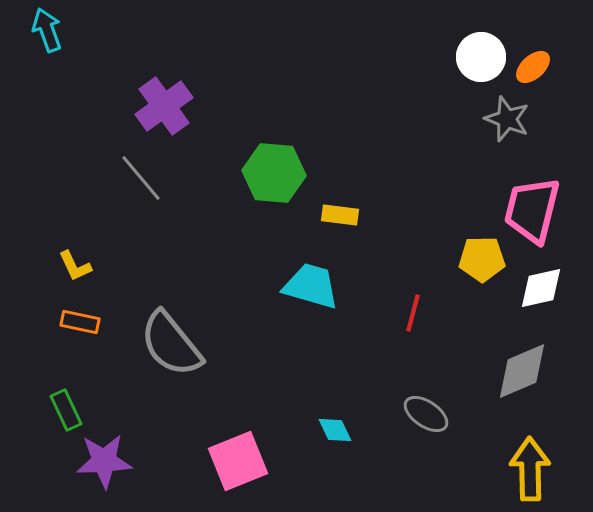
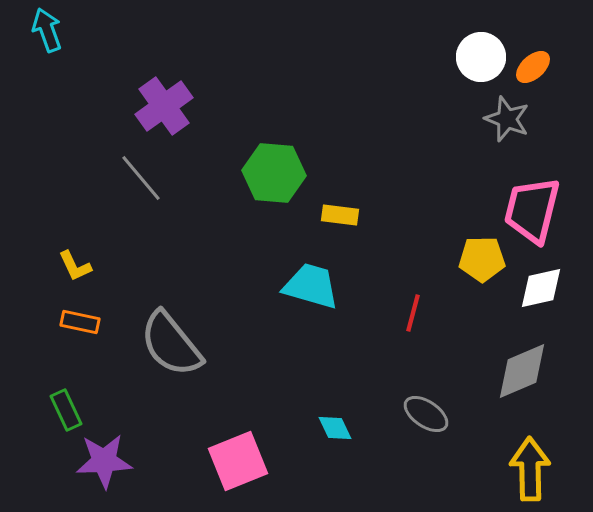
cyan diamond: moved 2 px up
